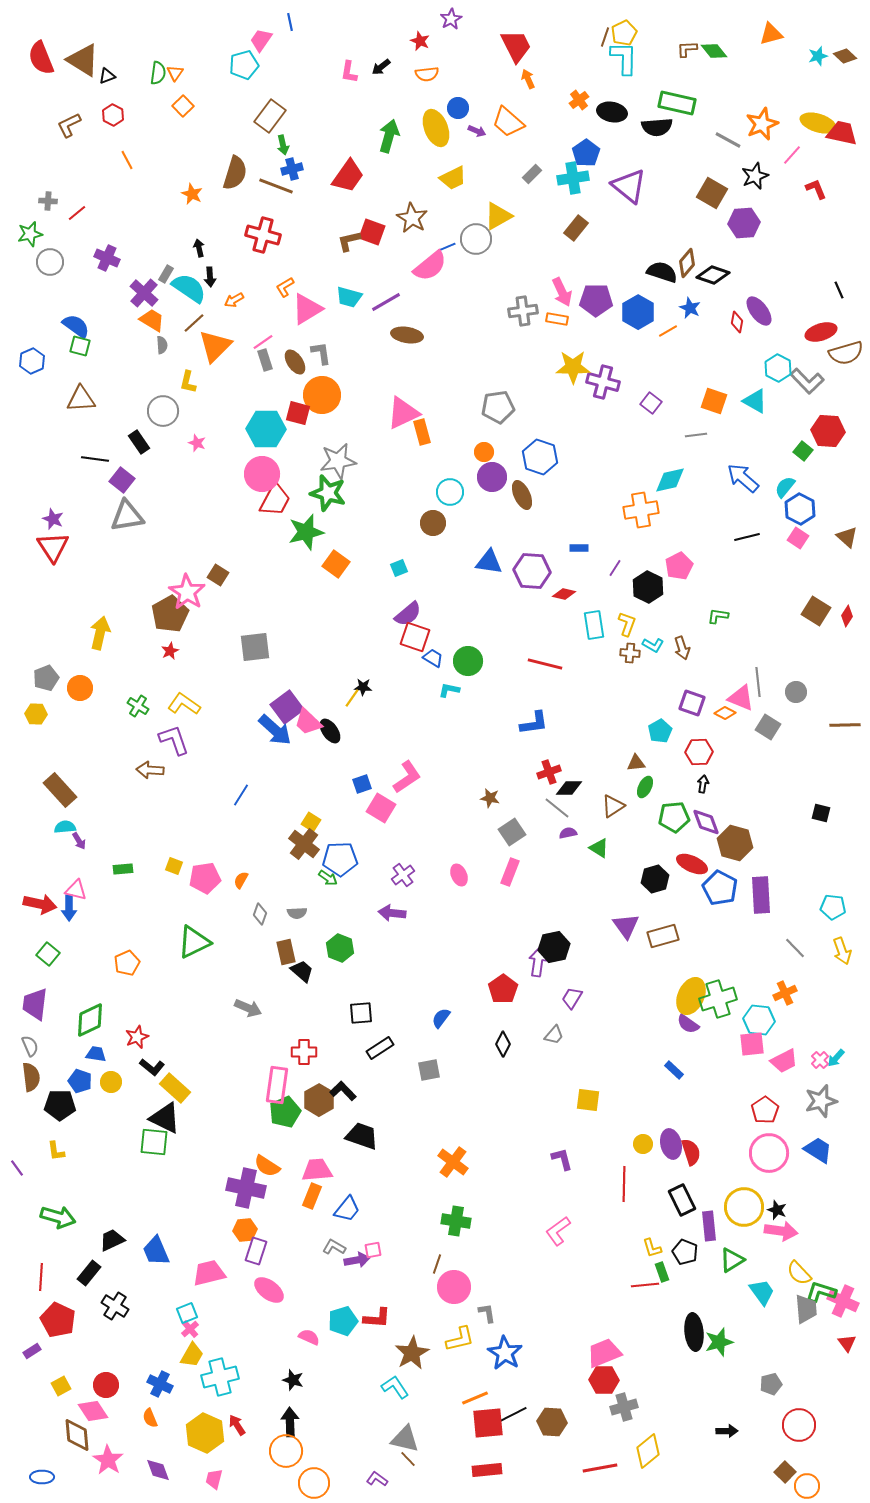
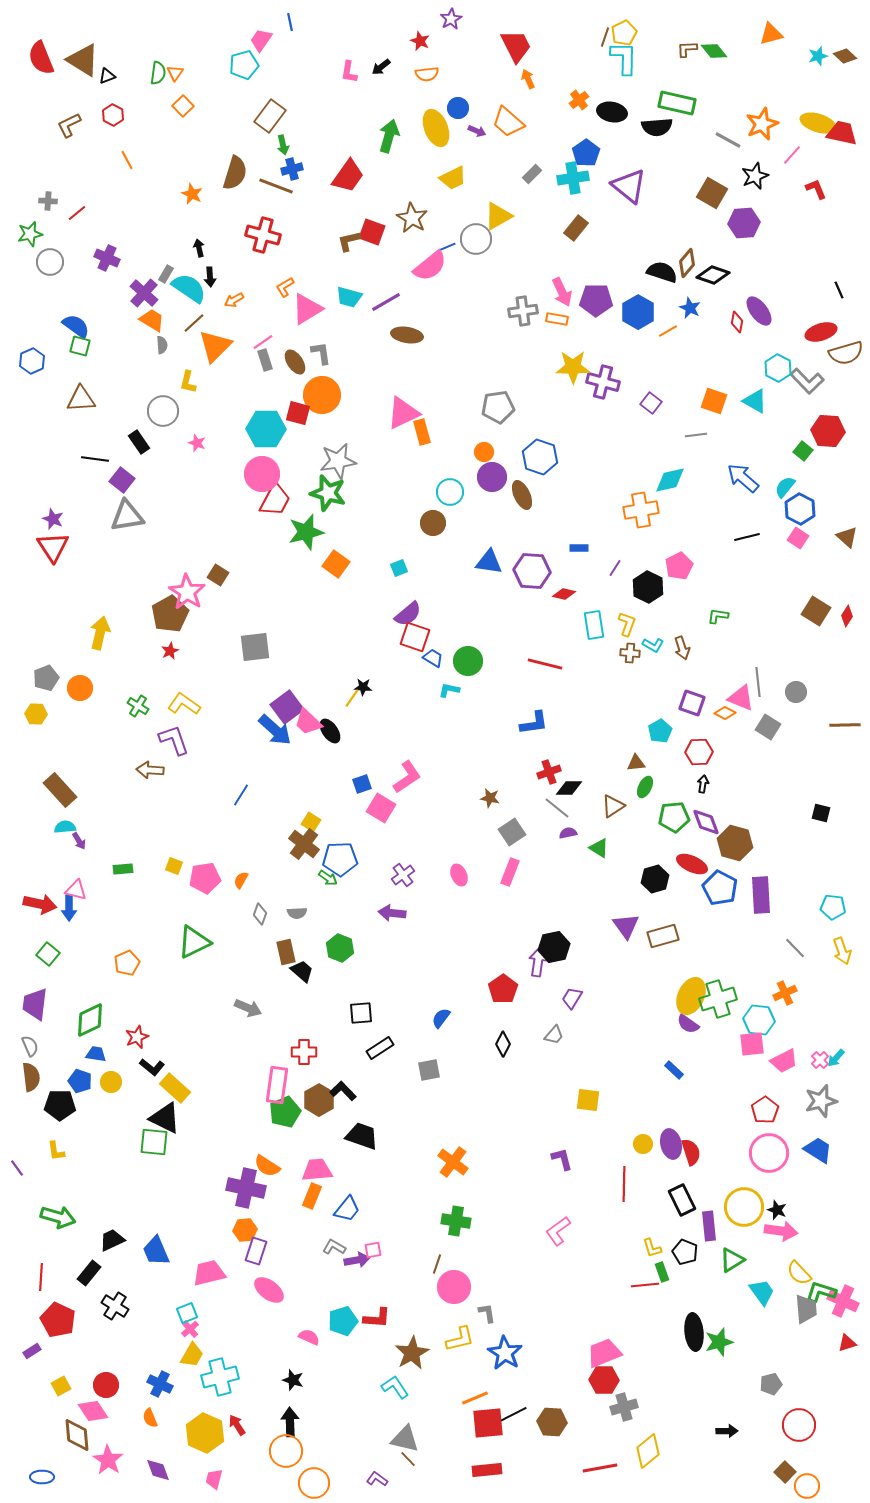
red triangle at (847, 1343): rotated 48 degrees clockwise
